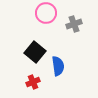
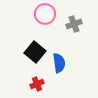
pink circle: moved 1 px left, 1 px down
blue semicircle: moved 1 px right, 3 px up
red cross: moved 4 px right, 2 px down
